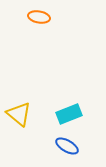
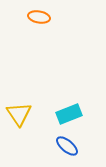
yellow triangle: rotated 16 degrees clockwise
blue ellipse: rotated 10 degrees clockwise
